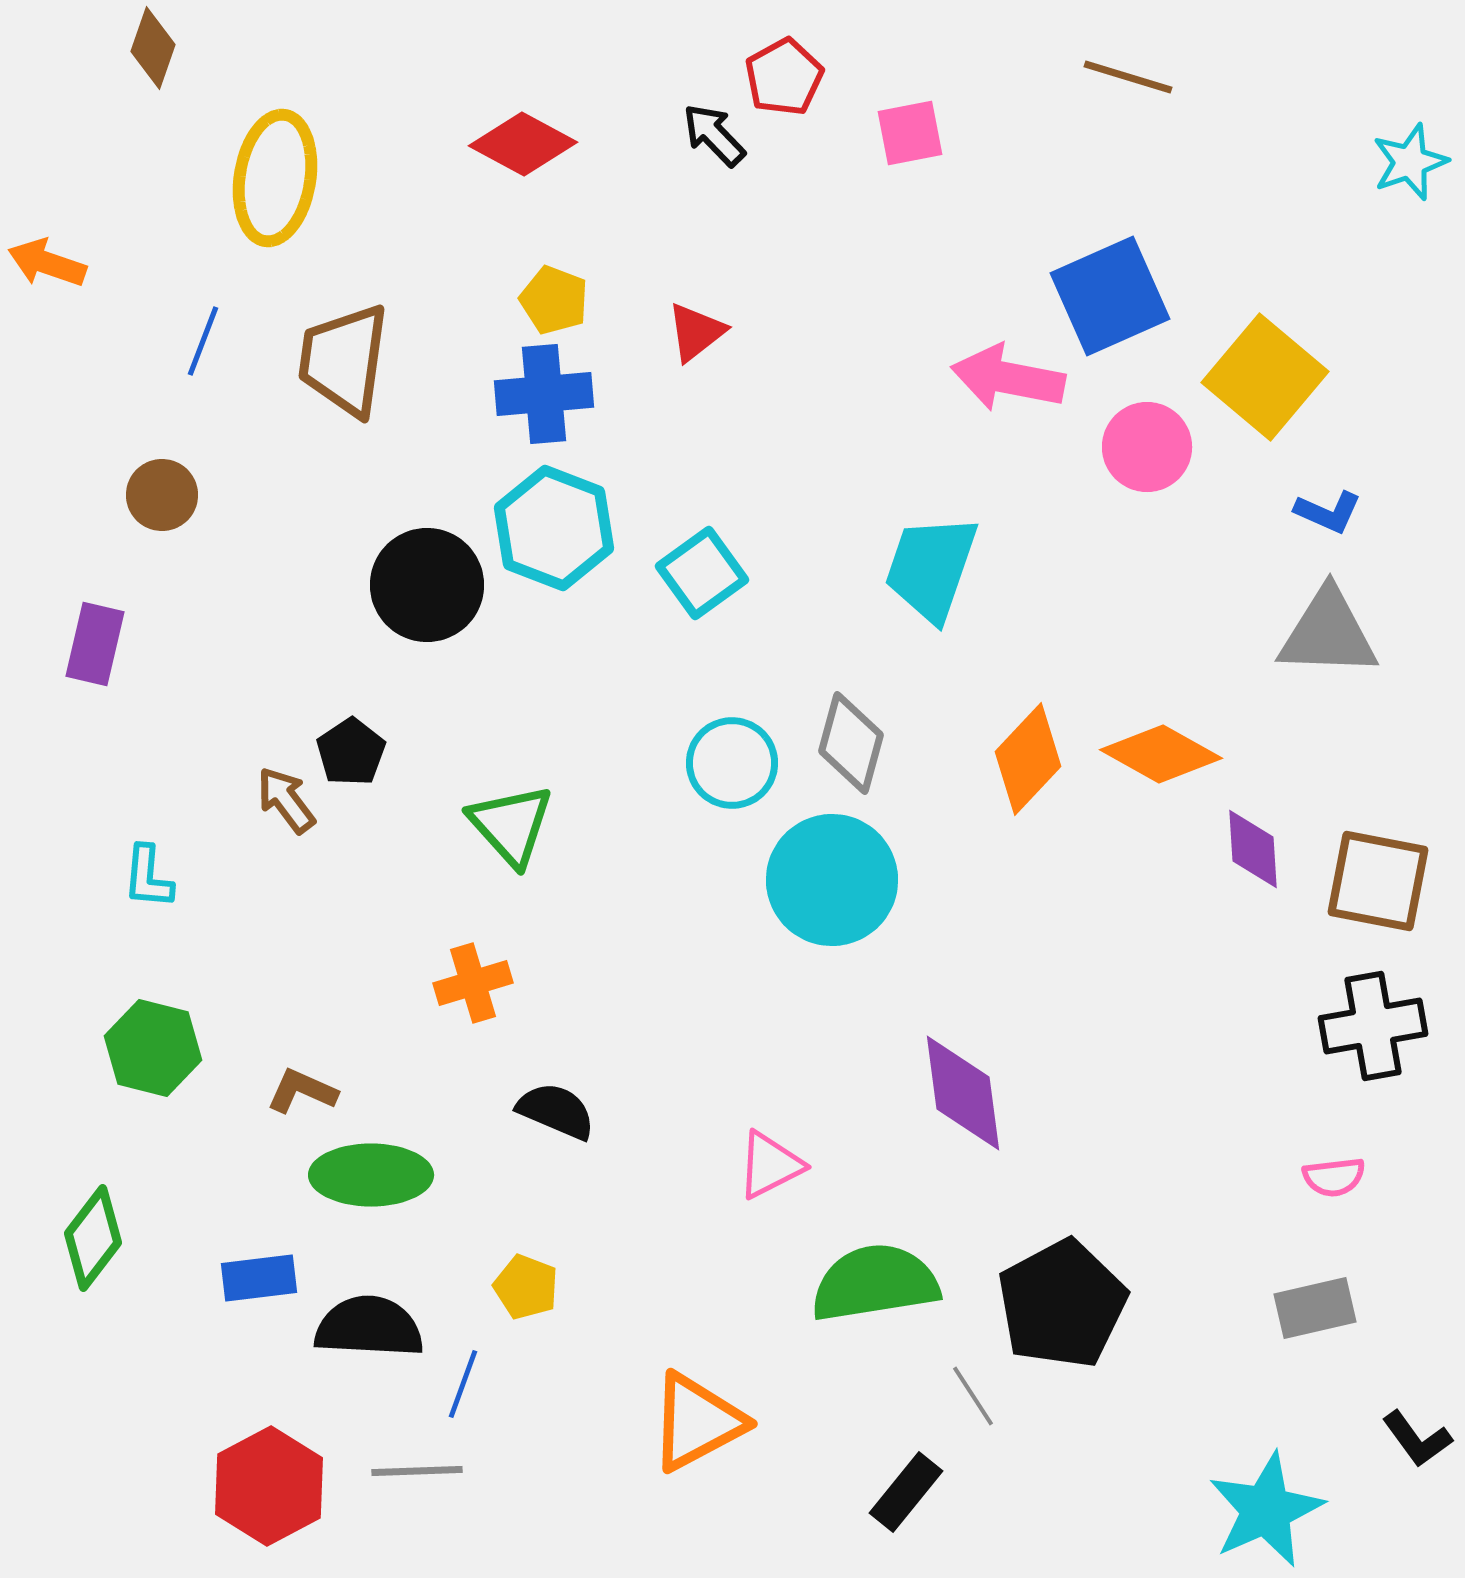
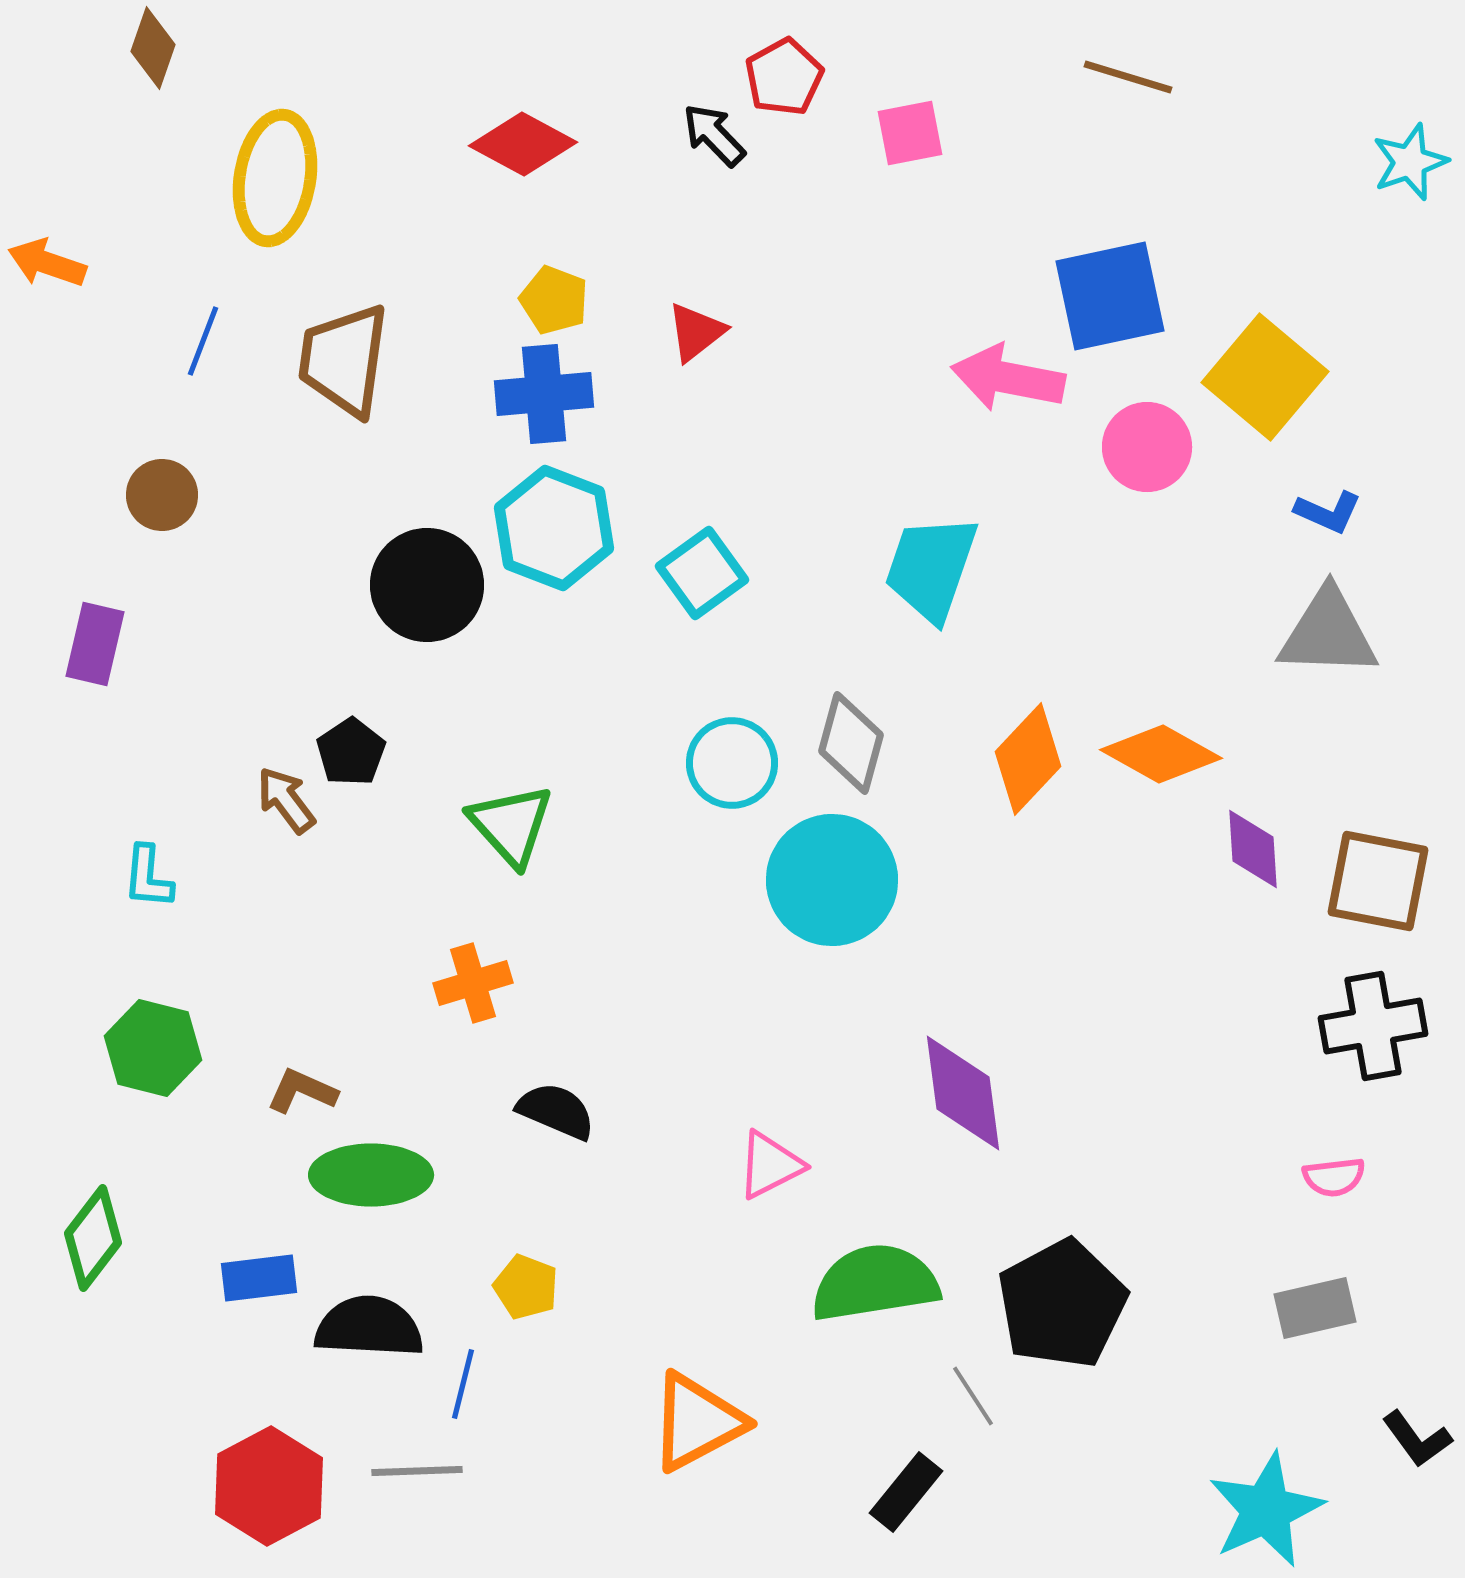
blue square at (1110, 296): rotated 12 degrees clockwise
blue line at (463, 1384): rotated 6 degrees counterclockwise
